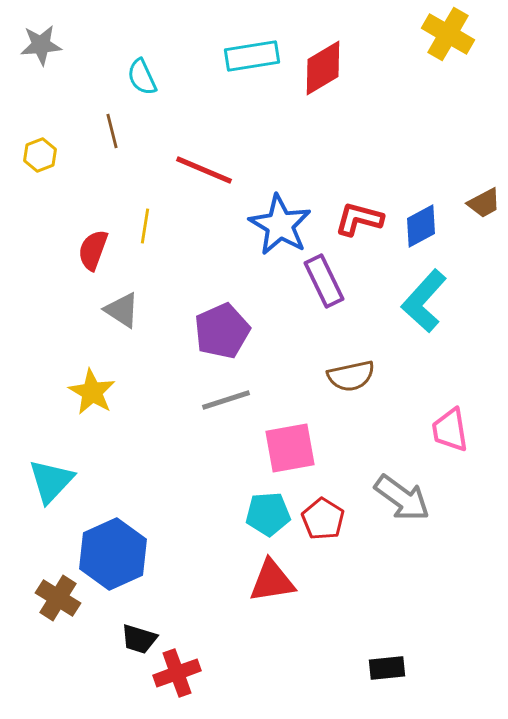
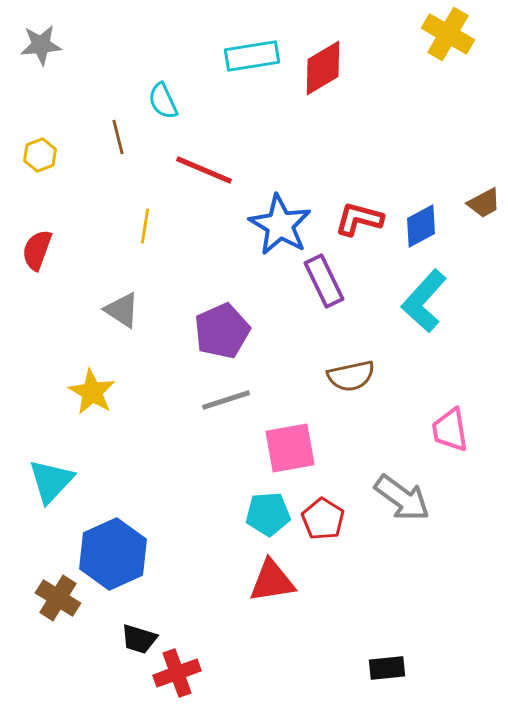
cyan semicircle: moved 21 px right, 24 px down
brown line: moved 6 px right, 6 px down
red semicircle: moved 56 px left
